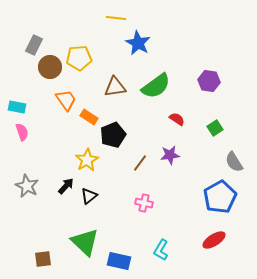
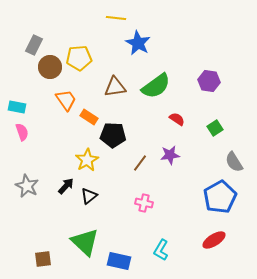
black pentagon: rotated 25 degrees clockwise
